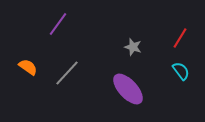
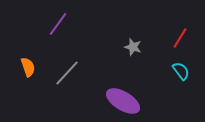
orange semicircle: rotated 36 degrees clockwise
purple ellipse: moved 5 px left, 12 px down; rotated 16 degrees counterclockwise
